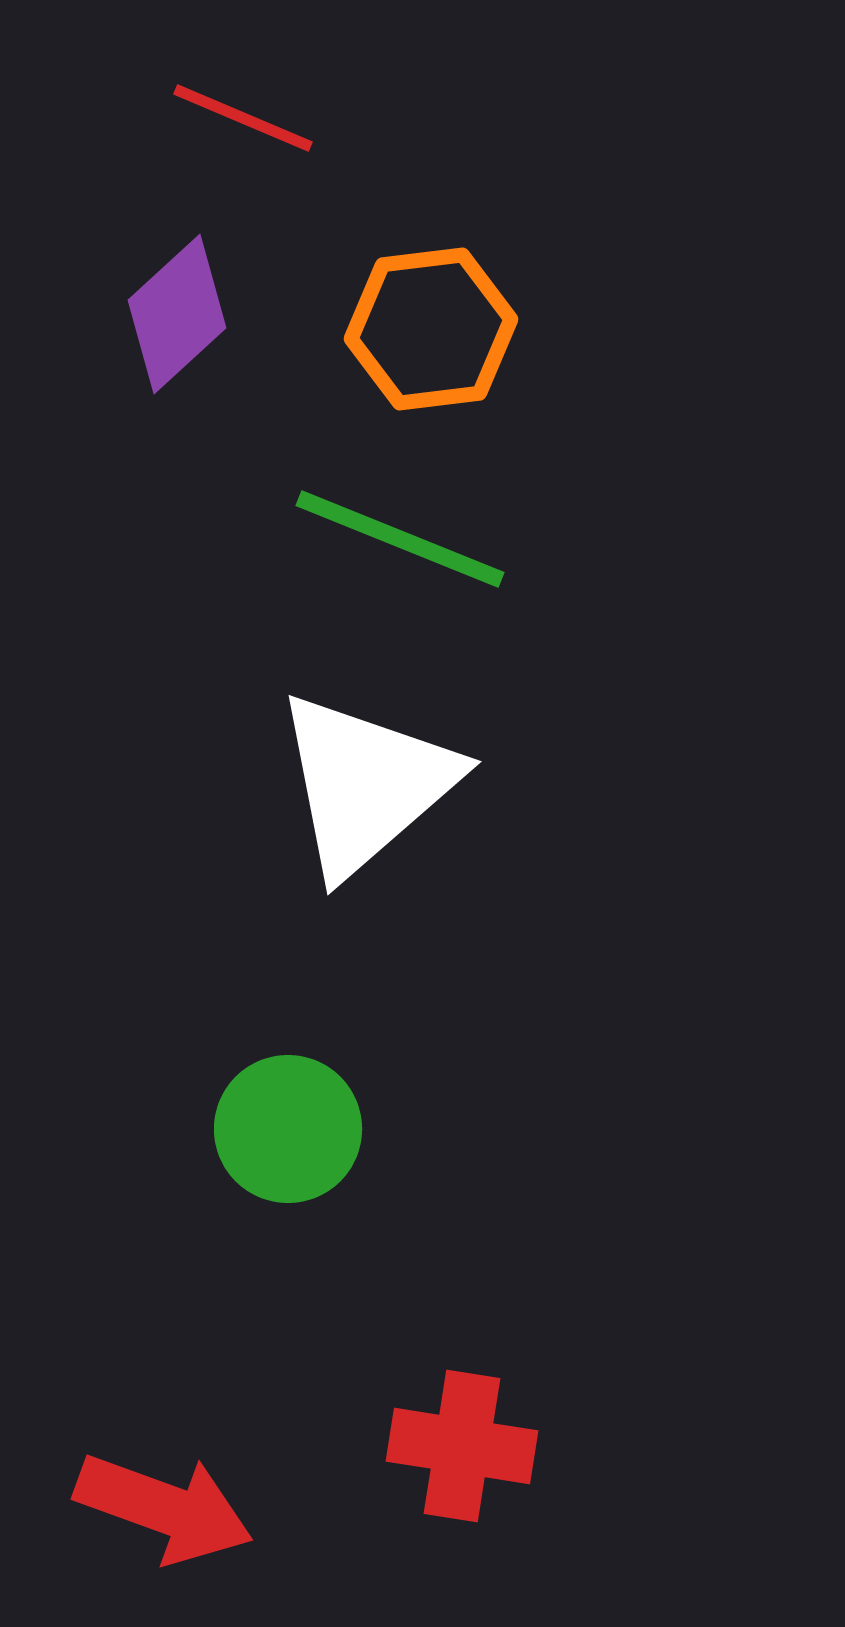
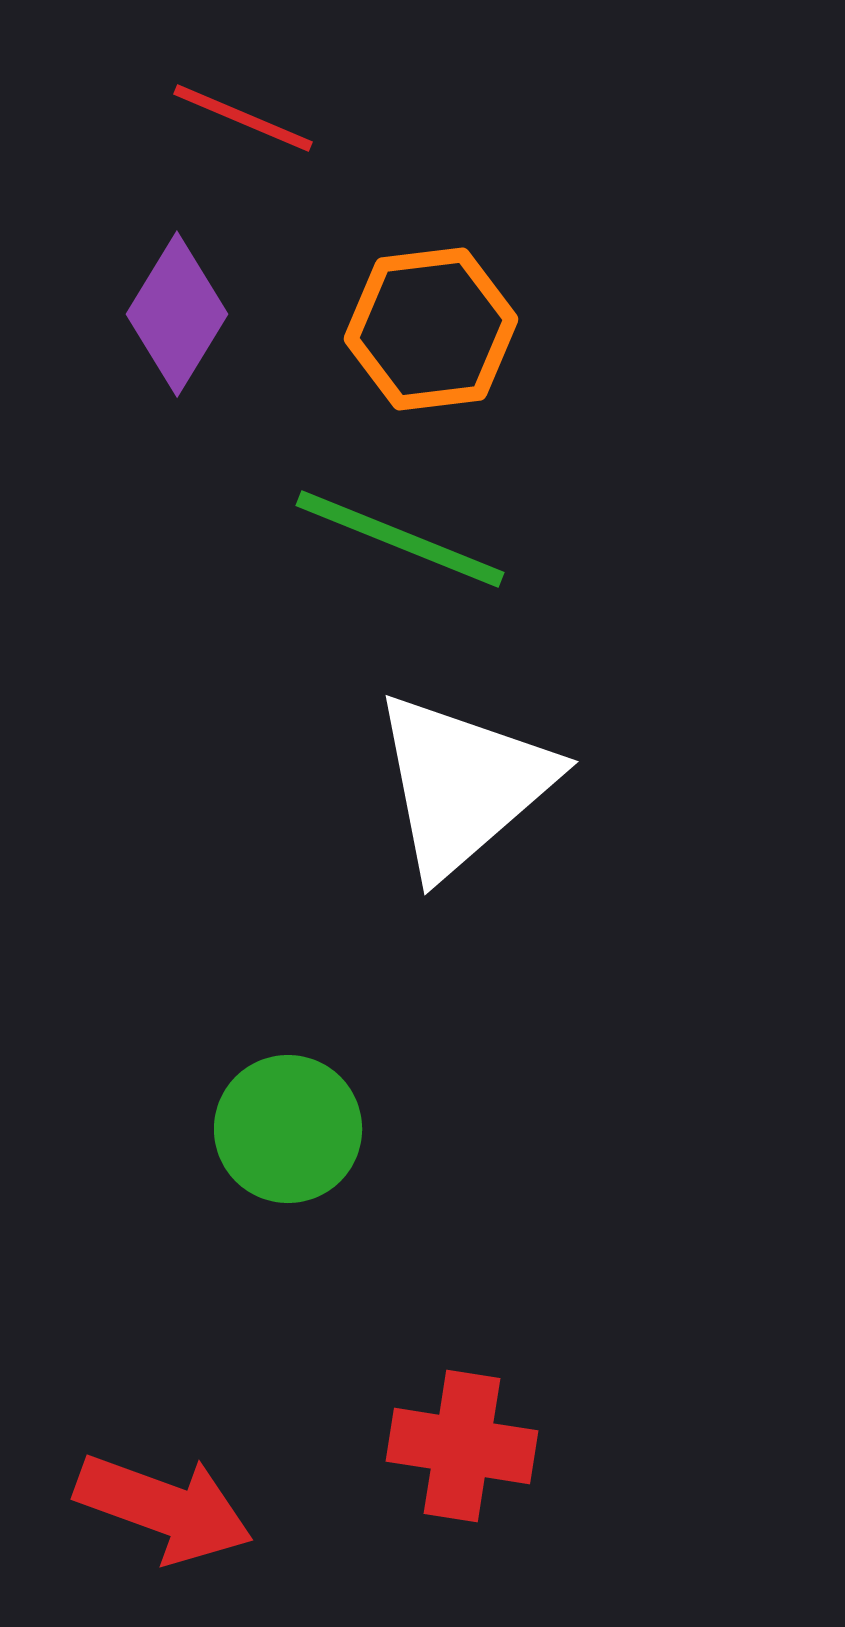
purple diamond: rotated 16 degrees counterclockwise
white triangle: moved 97 px right
